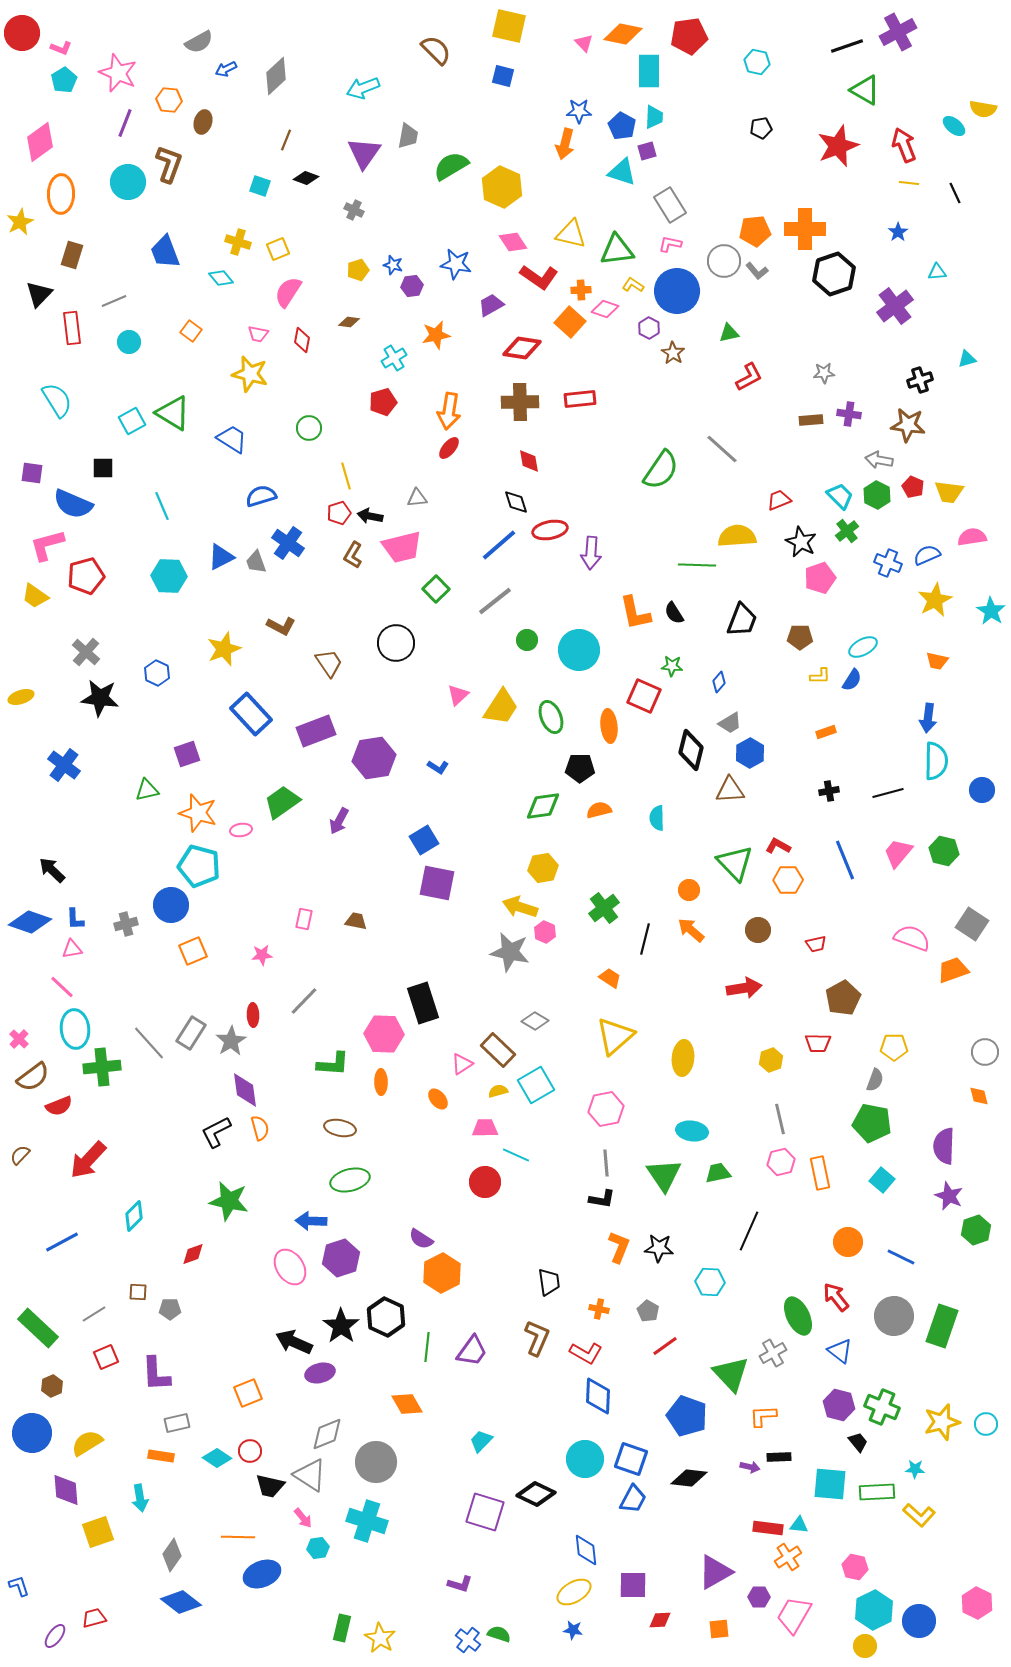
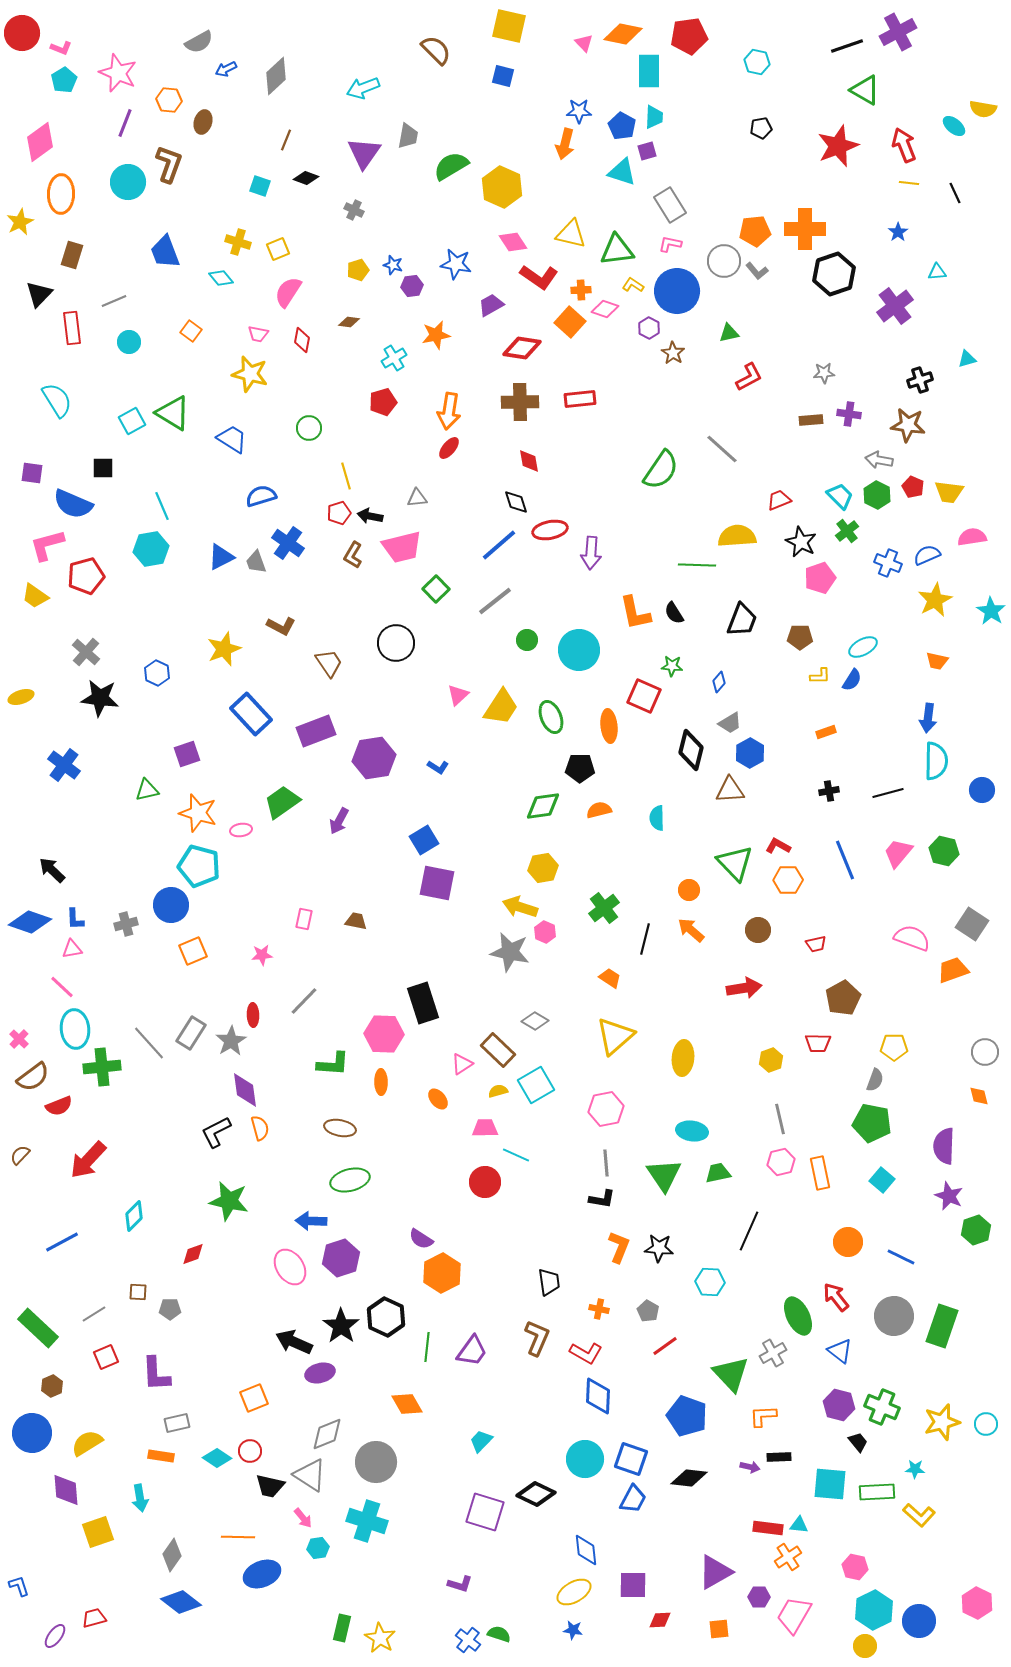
cyan hexagon at (169, 576): moved 18 px left, 27 px up; rotated 12 degrees counterclockwise
orange square at (248, 1393): moved 6 px right, 5 px down
